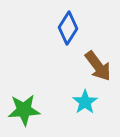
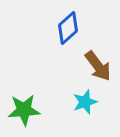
blue diamond: rotated 16 degrees clockwise
cyan star: rotated 15 degrees clockwise
